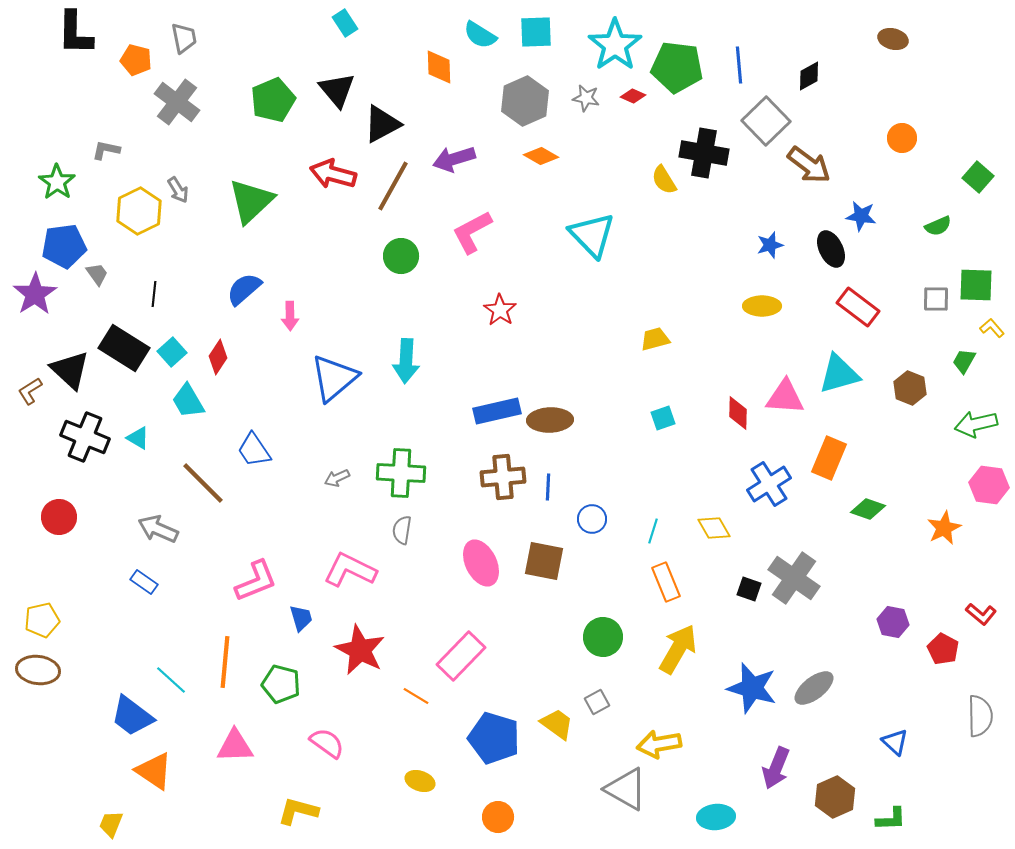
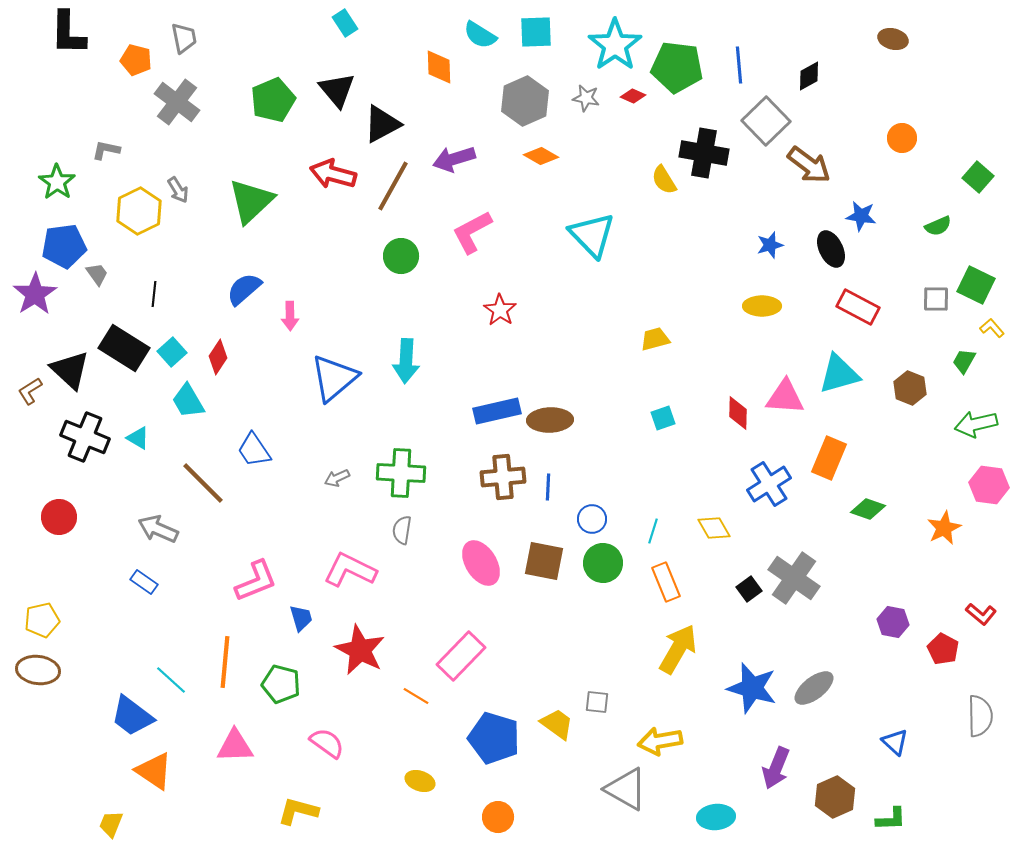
black L-shape at (75, 33): moved 7 px left
green square at (976, 285): rotated 24 degrees clockwise
red rectangle at (858, 307): rotated 9 degrees counterclockwise
pink ellipse at (481, 563): rotated 6 degrees counterclockwise
black square at (749, 589): rotated 35 degrees clockwise
green circle at (603, 637): moved 74 px up
gray square at (597, 702): rotated 35 degrees clockwise
yellow arrow at (659, 744): moved 1 px right, 3 px up
